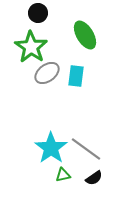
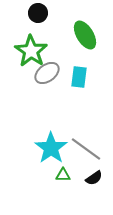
green star: moved 4 px down
cyan rectangle: moved 3 px right, 1 px down
green triangle: rotated 14 degrees clockwise
